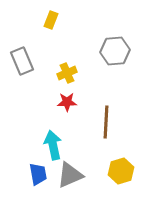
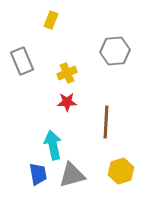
gray triangle: moved 2 px right; rotated 8 degrees clockwise
